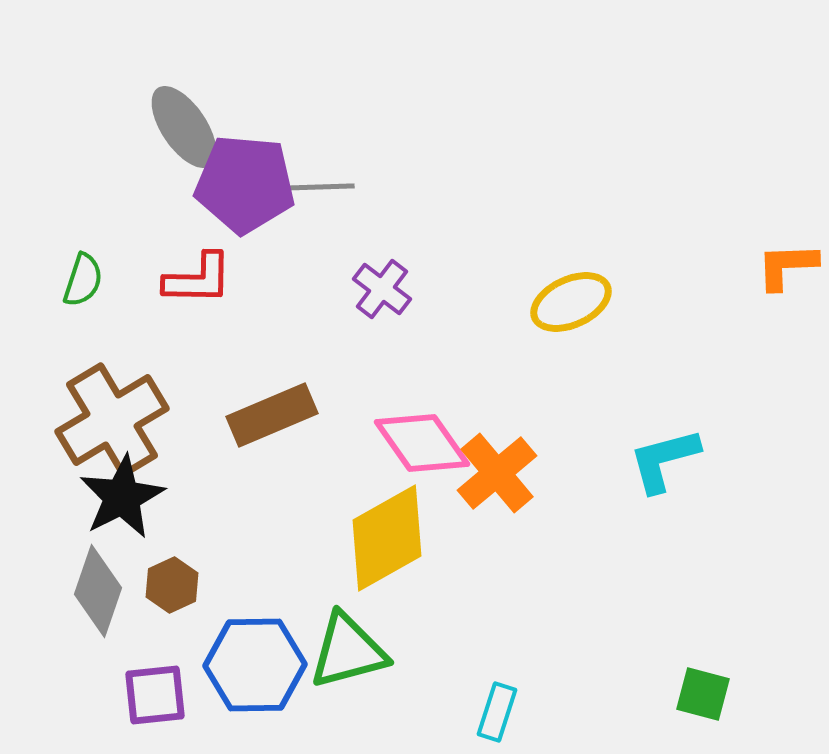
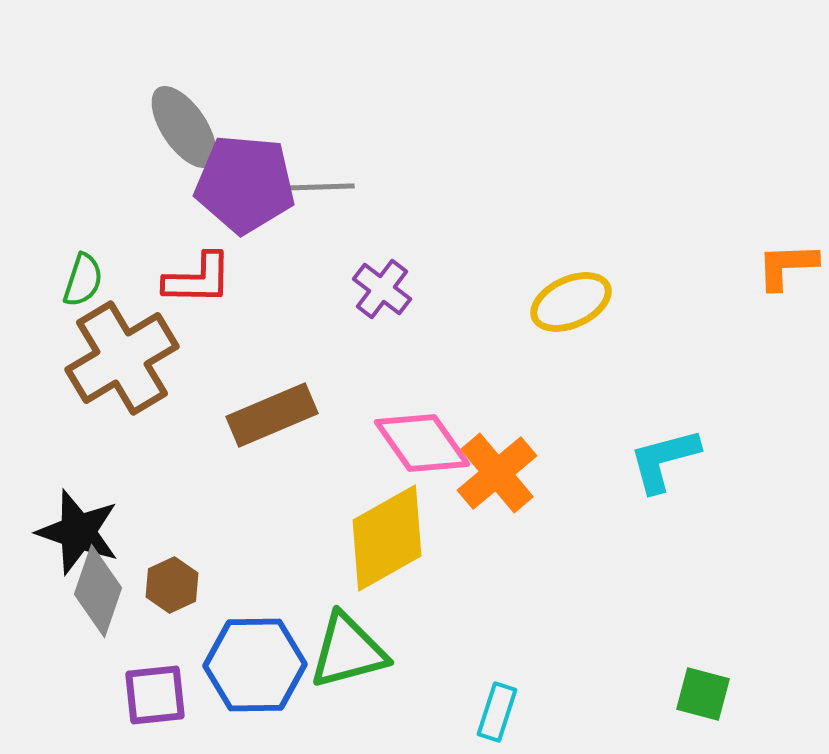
brown cross: moved 10 px right, 62 px up
black star: moved 44 px left, 35 px down; rotated 26 degrees counterclockwise
